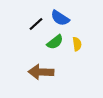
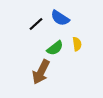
green semicircle: moved 6 px down
brown arrow: rotated 65 degrees counterclockwise
